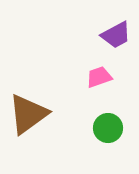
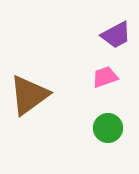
pink trapezoid: moved 6 px right
brown triangle: moved 1 px right, 19 px up
